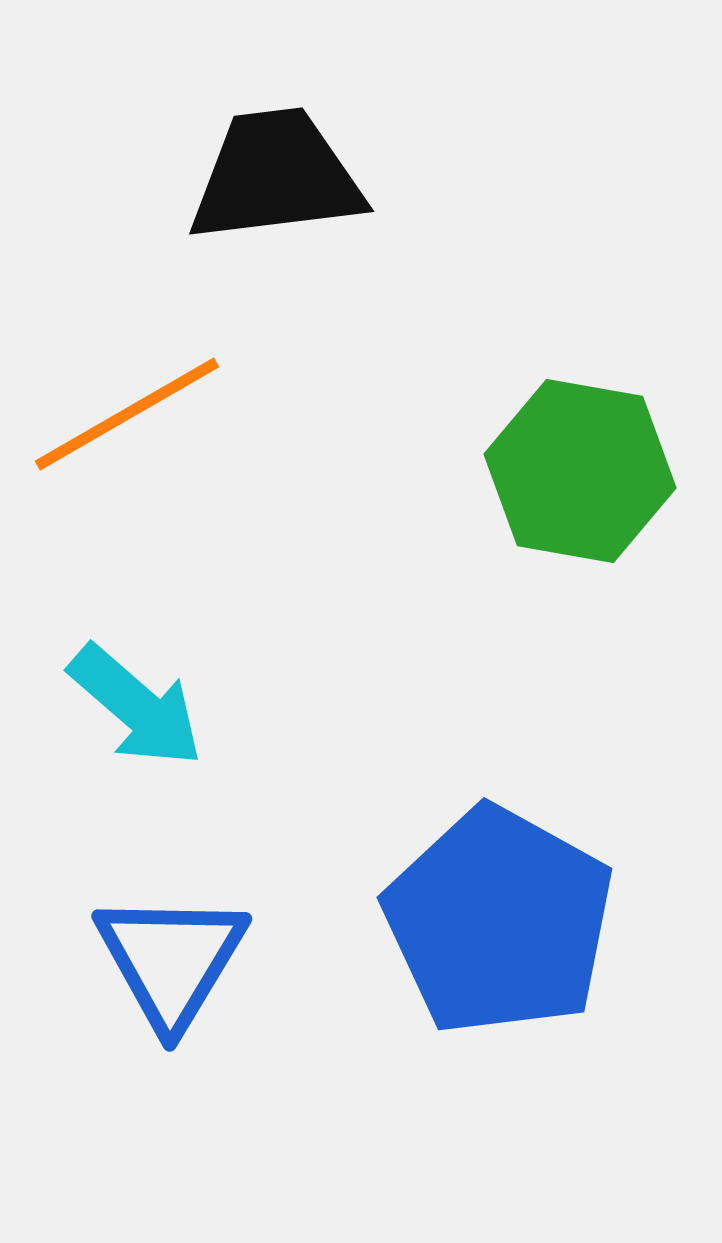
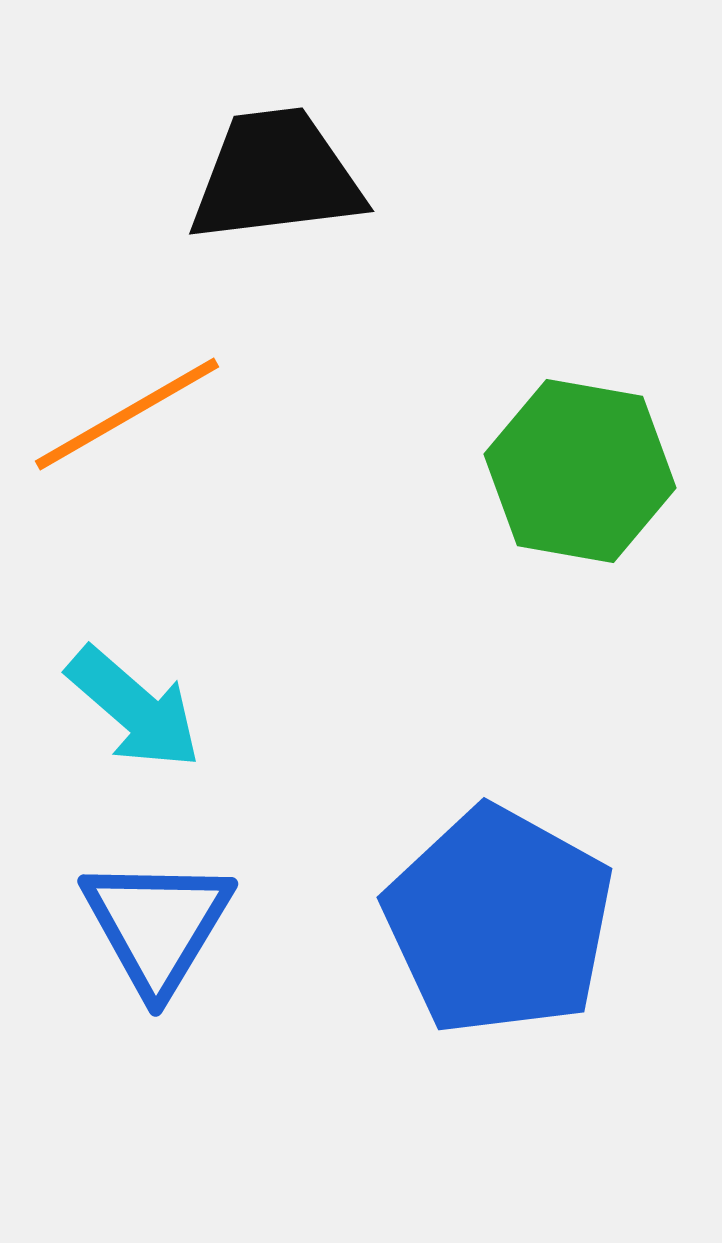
cyan arrow: moved 2 px left, 2 px down
blue triangle: moved 14 px left, 35 px up
